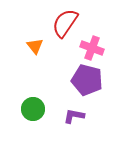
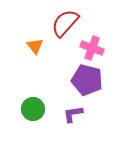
red semicircle: rotated 8 degrees clockwise
purple L-shape: moved 1 px left, 2 px up; rotated 20 degrees counterclockwise
